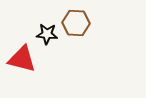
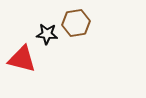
brown hexagon: rotated 12 degrees counterclockwise
